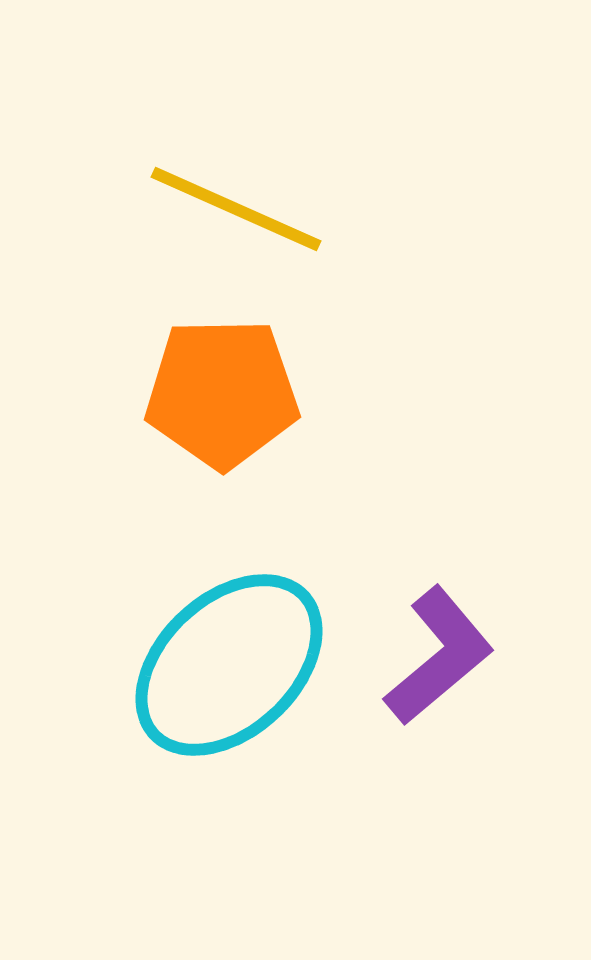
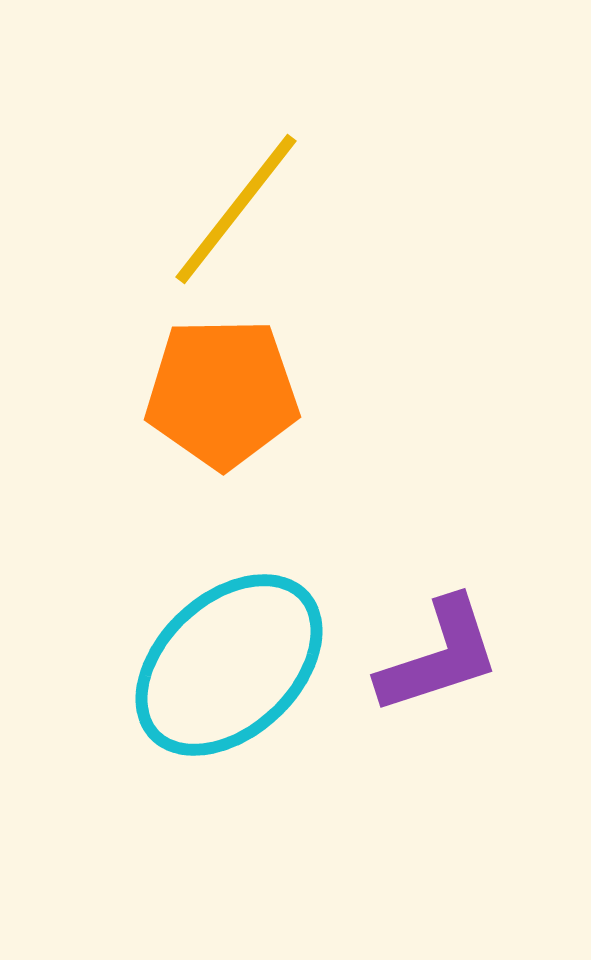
yellow line: rotated 76 degrees counterclockwise
purple L-shape: rotated 22 degrees clockwise
